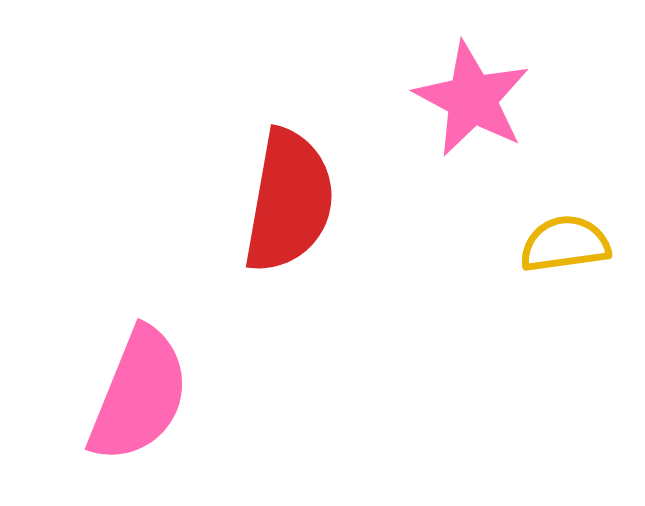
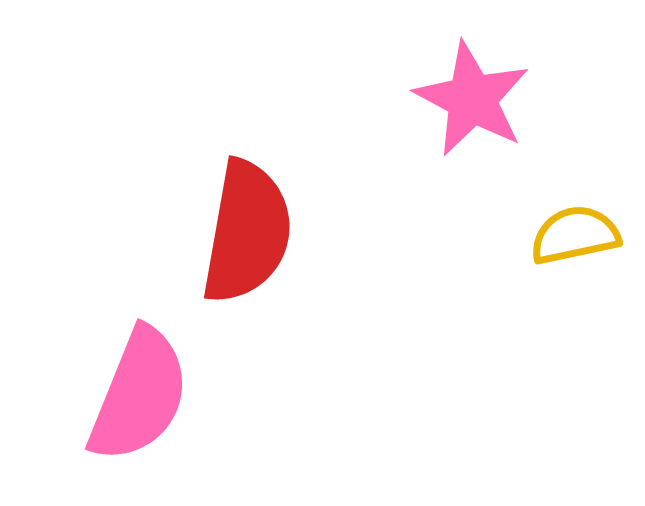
red semicircle: moved 42 px left, 31 px down
yellow semicircle: moved 10 px right, 9 px up; rotated 4 degrees counterclockwise
